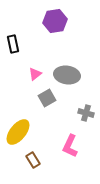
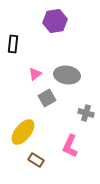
black rectangle: rotated 18 degrees clockwise
yellow ellipse: moved 5 px right
brown rectangle: moved 3 px right; rotated 28 degrees counterclockwise
